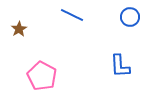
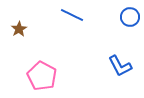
blue L-shape: rotated 25 degrees counterclockwise
